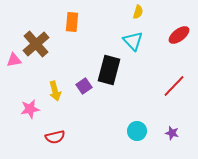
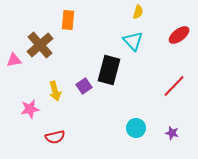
orange rectangle: moved 4 px left, 2 px up
brown cross: moved 4 px right, 1 px down
cyan circle: moved 1 px left, 3 px up
